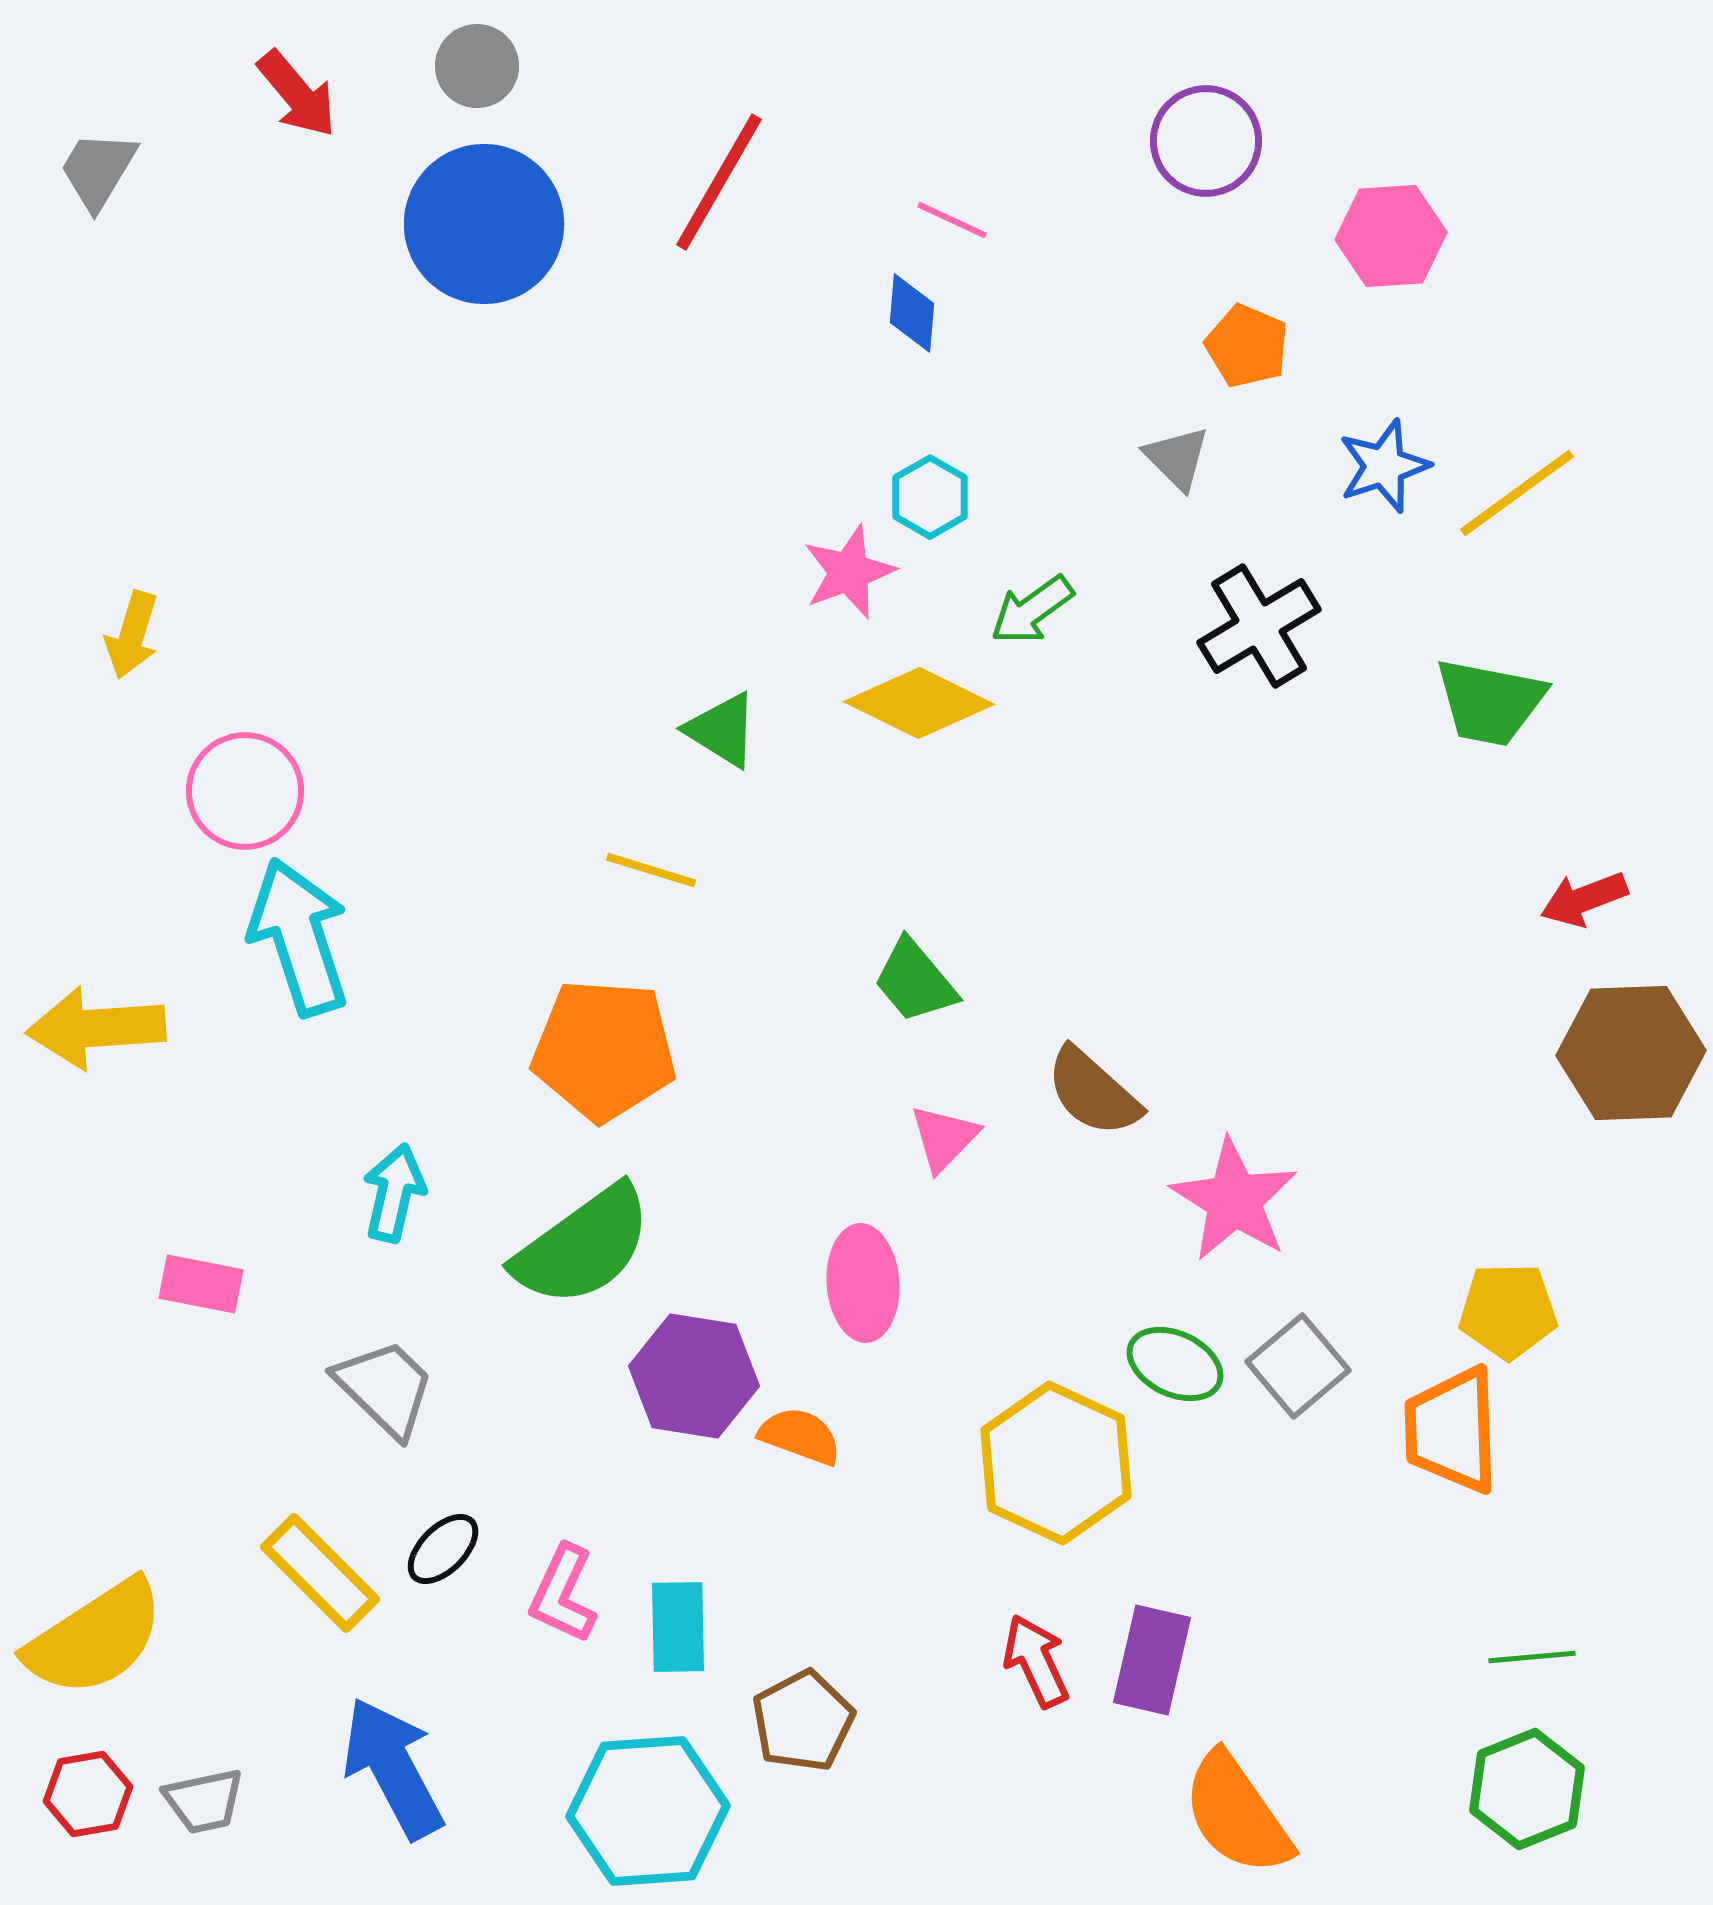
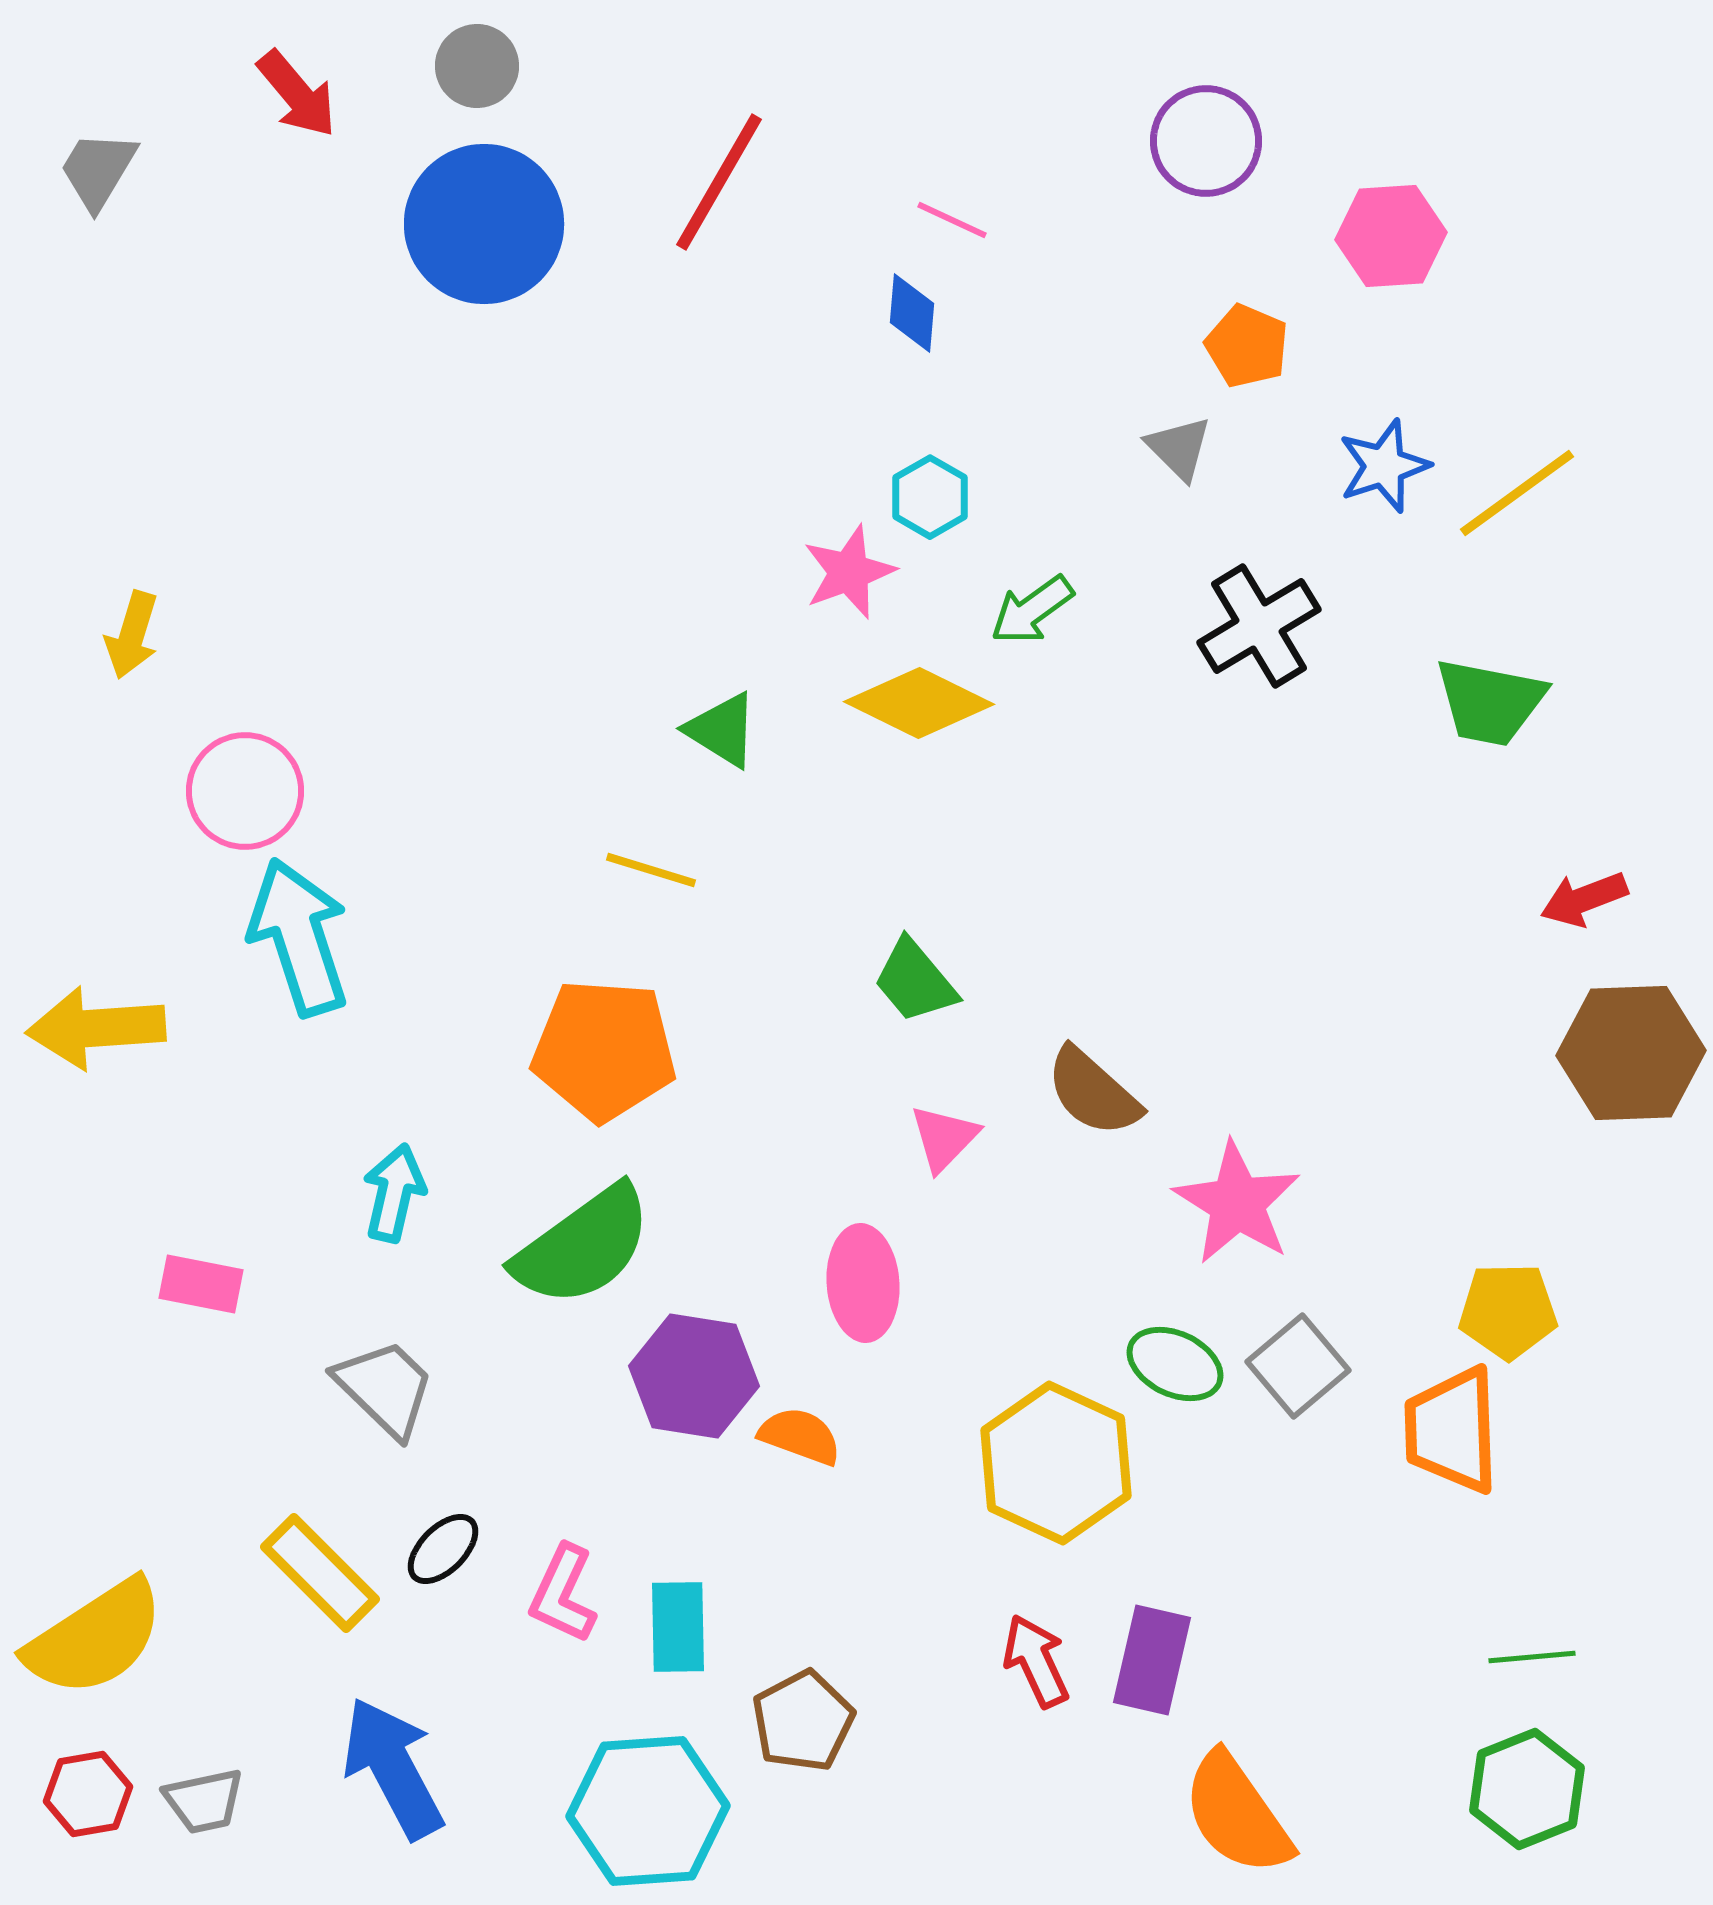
gray triangle at (1177, 458): moved 2 px right, 10 px up
pink star at (1234, 1200): moved 3 px right, 3 px down
